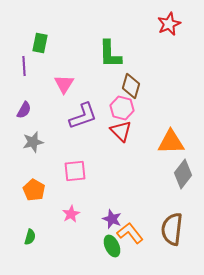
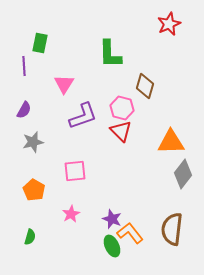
brown diamond: moved 14 px right
